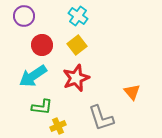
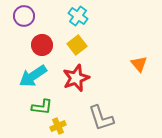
orange triangle: moved 7 px right, 28 px up
